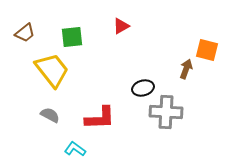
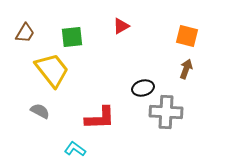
brown trapezoid: rotated 20 degrees counterclockwise
orange square: moved 20 px left, 14 px up
gray semicircle: moved 10 px left, 4 px up
